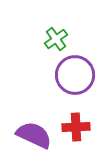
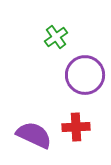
green cross: moved 2 px up
purple circle: moved 10 px right
